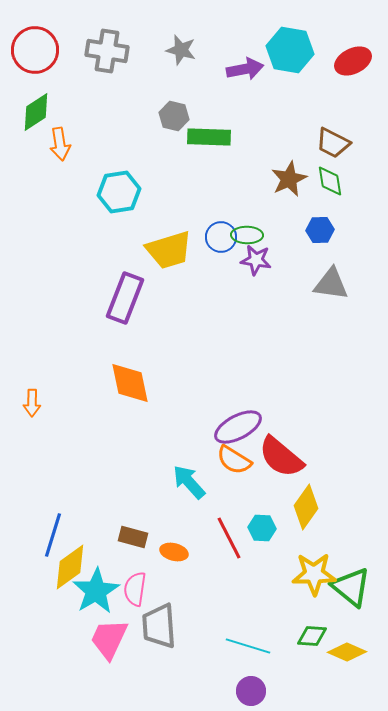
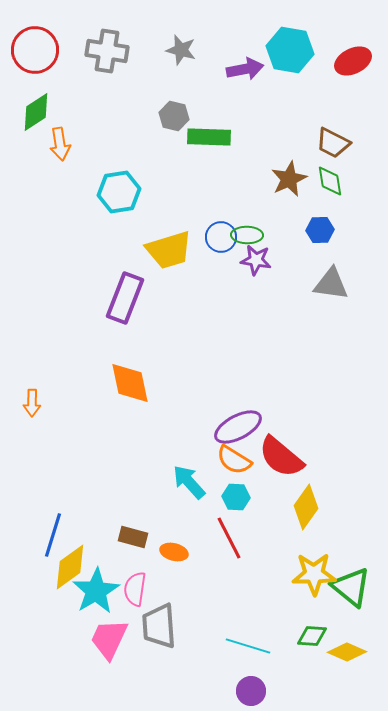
cyan hexagon at (262, 528): moved 26 px left, 31 px up
